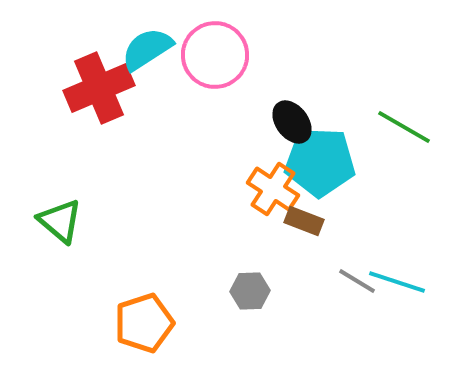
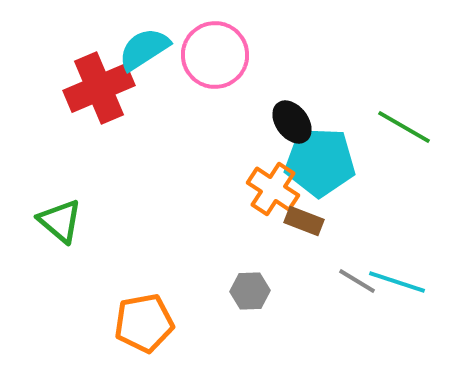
cyan semicircle: moved 3 px left
orange pentagon: rotated 8 degrees clockwise
